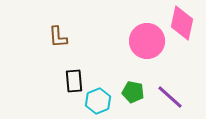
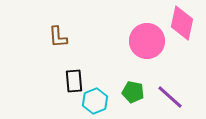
cyan hexagon: moved 3 px left
